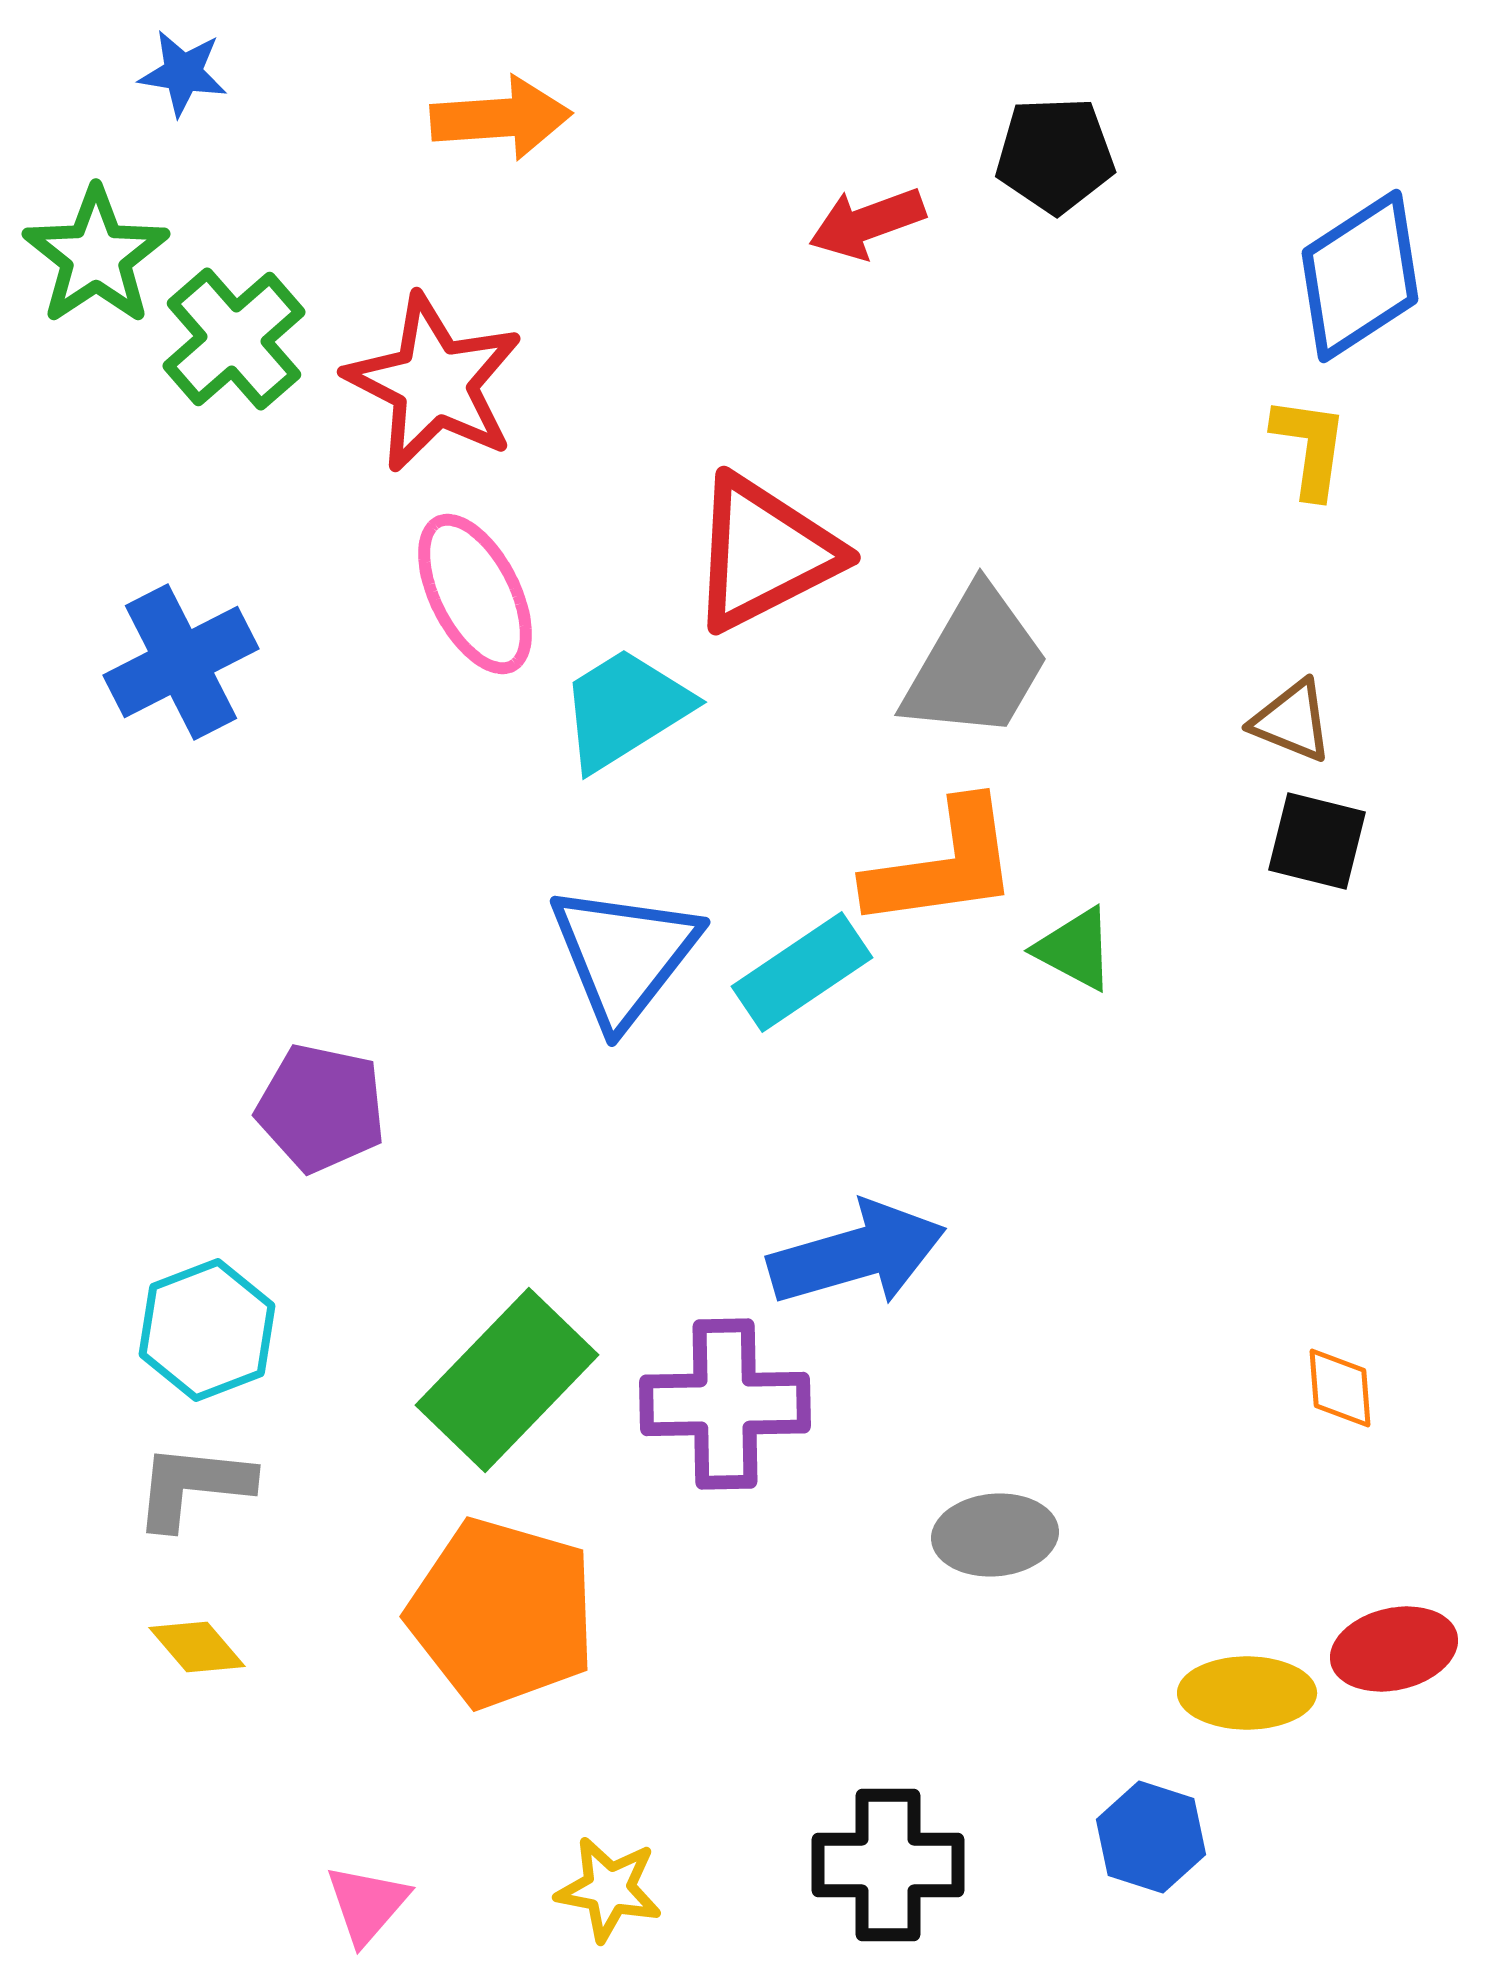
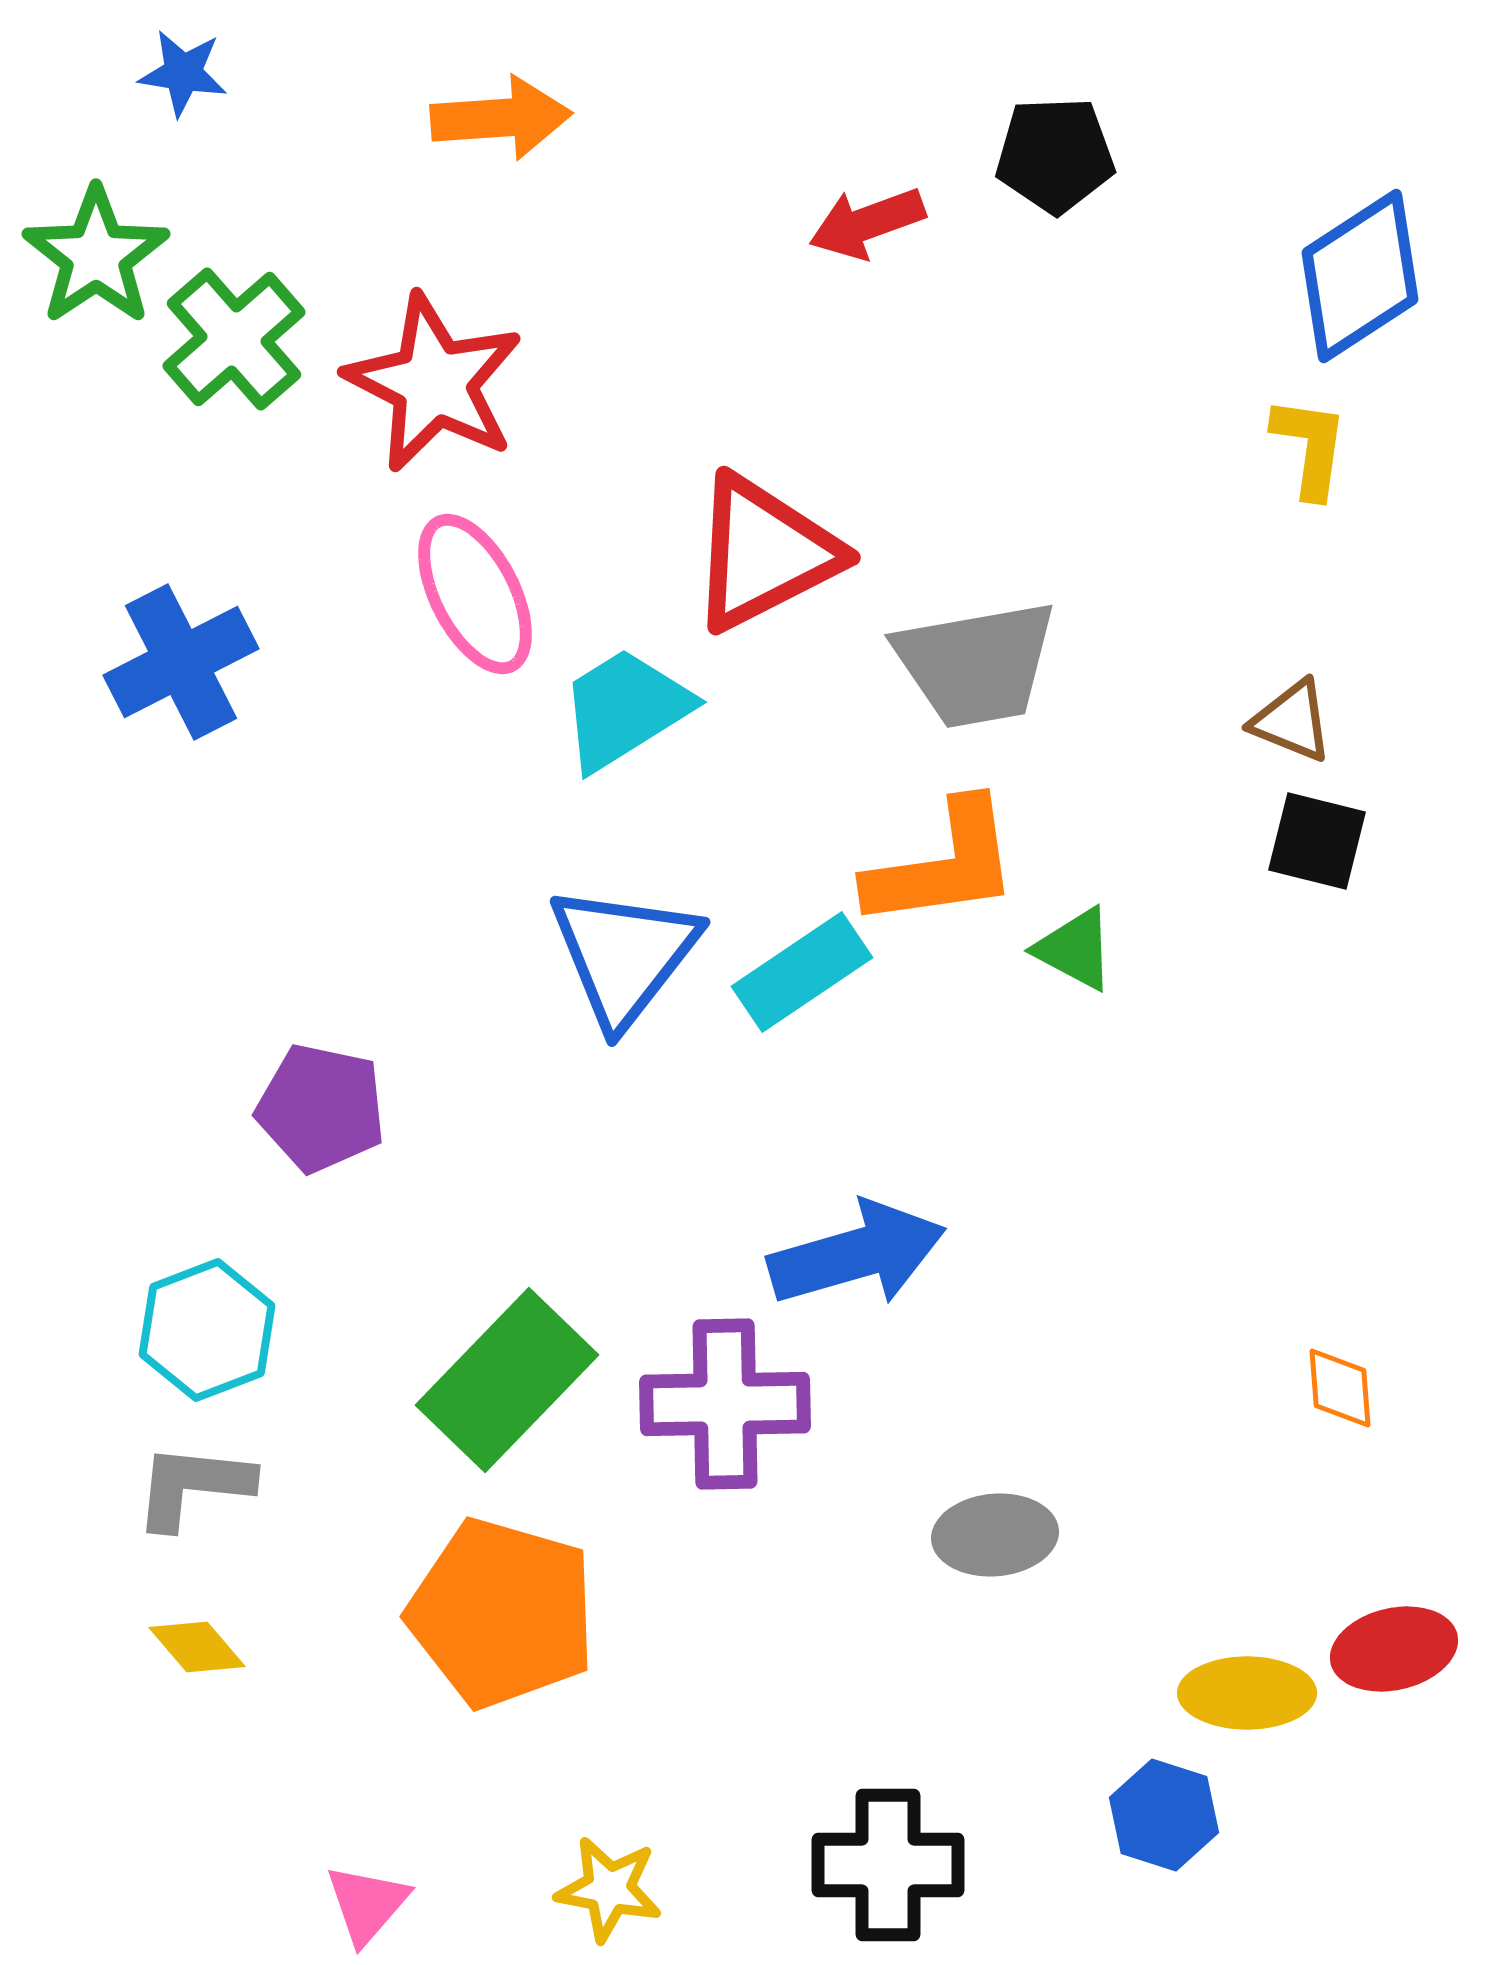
gray trapezoid: rotated 50 degrees clockwise
blue hexagon: moved 13 px right, 22 px up
